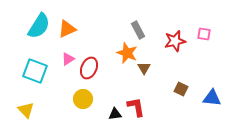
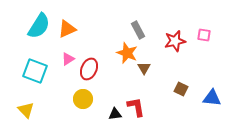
pink square: moved 1 px down
red ellipse: moved 1 px down
